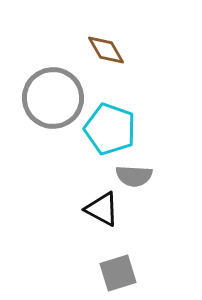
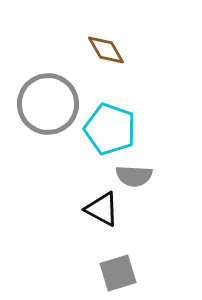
gray circle: moved 5 px left, 6 px down
